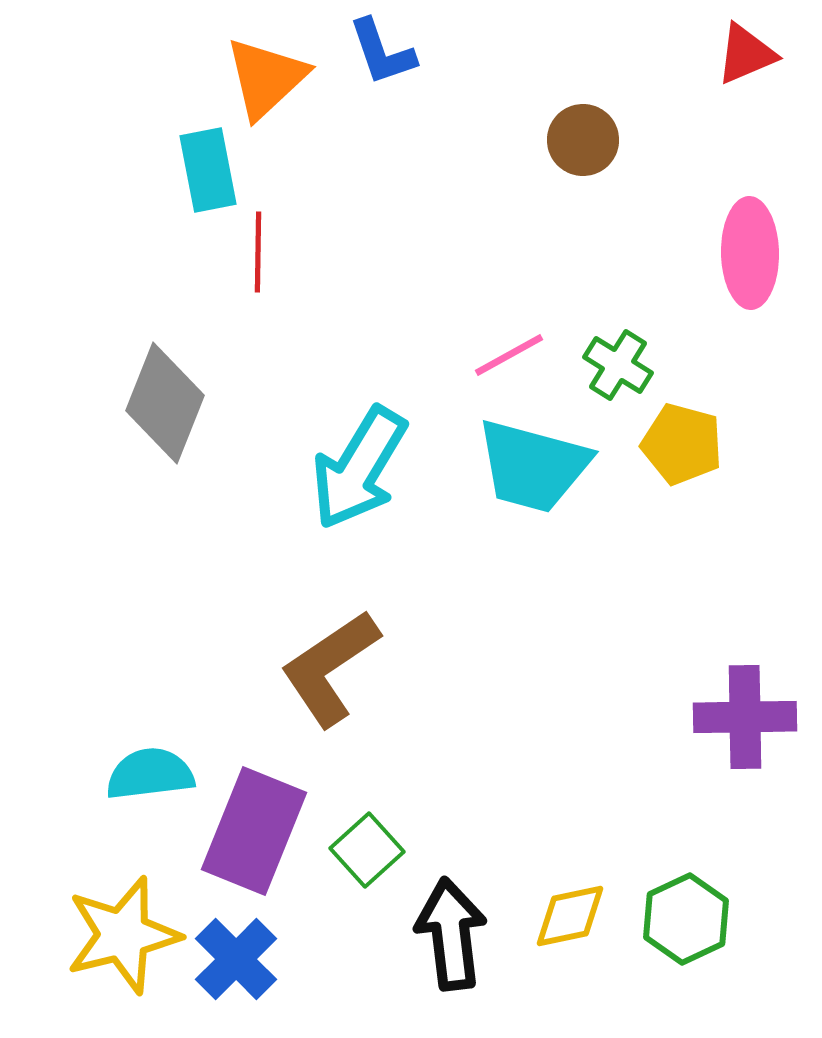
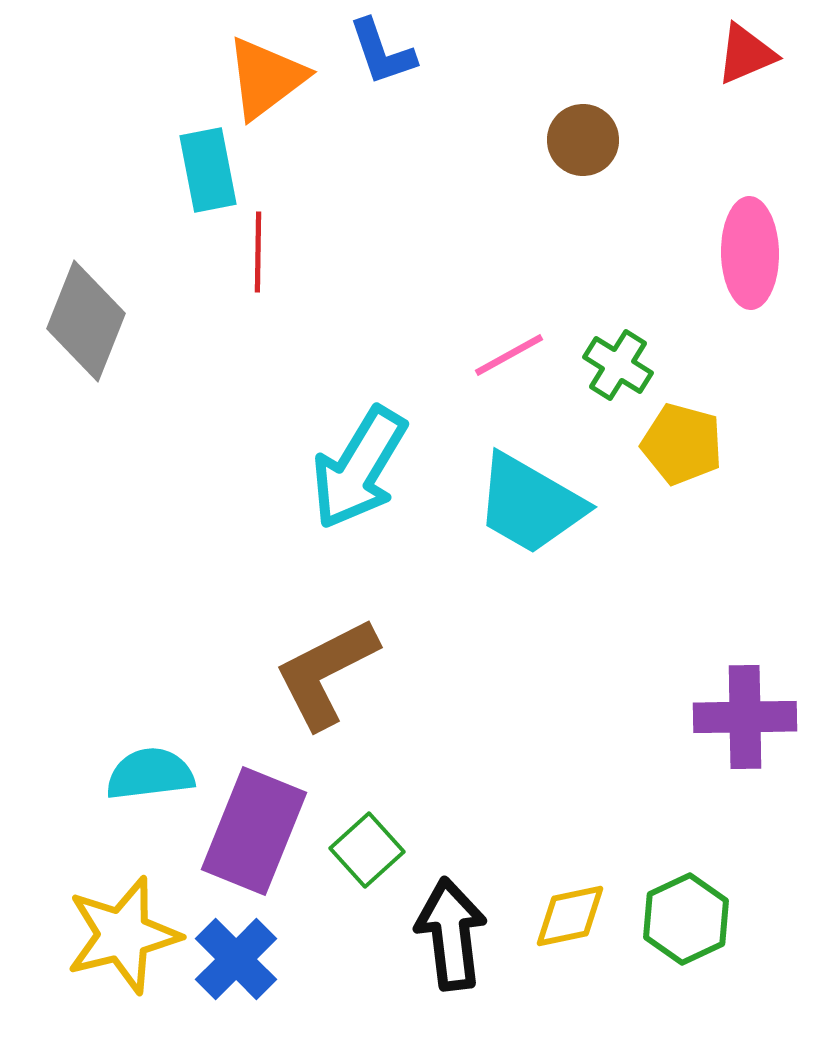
orange triangle: rotated 6 degrees clockwise
gray diamond: moved 79 px left, 82 px up
cyan trapezoid: moved 3 px left, 38 px down; rotated 15 degrees clockwise
brown L-shape: moved 4 px left, 5 px down; rotated 7 degrees clockwise
